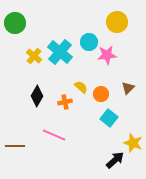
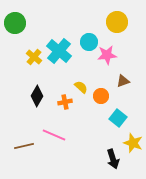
cyan cross: moved 1 px left, 1 px up
yellow cross: moved 1 px down
brown triangle: moved 5 px left, 7 px up; rotated 24 degrees clockwise
orange circle: moved 2 px down
cyan square: moved 9 px right
brown line: moved 9 px right; rotated 12 degrees counterclockwise
black arrow: moved 2 px left, 1 px up; rotated 114 degrees clockwise
